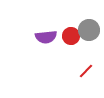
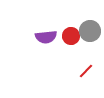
gray circle: moved 1 px right, 1 px down
